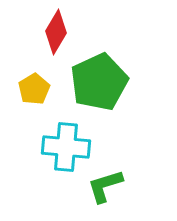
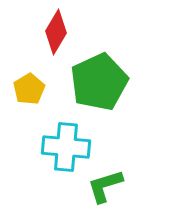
yellow pentagon: moved 5 px left
